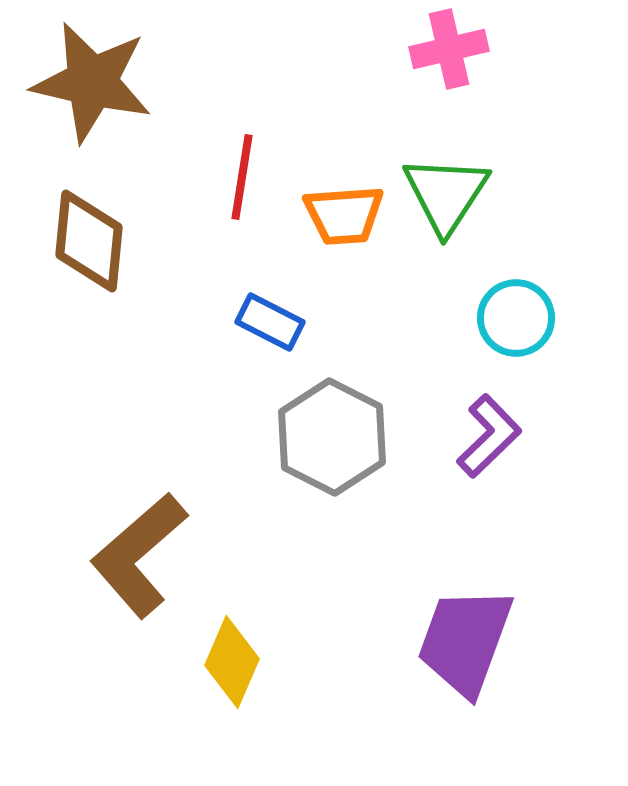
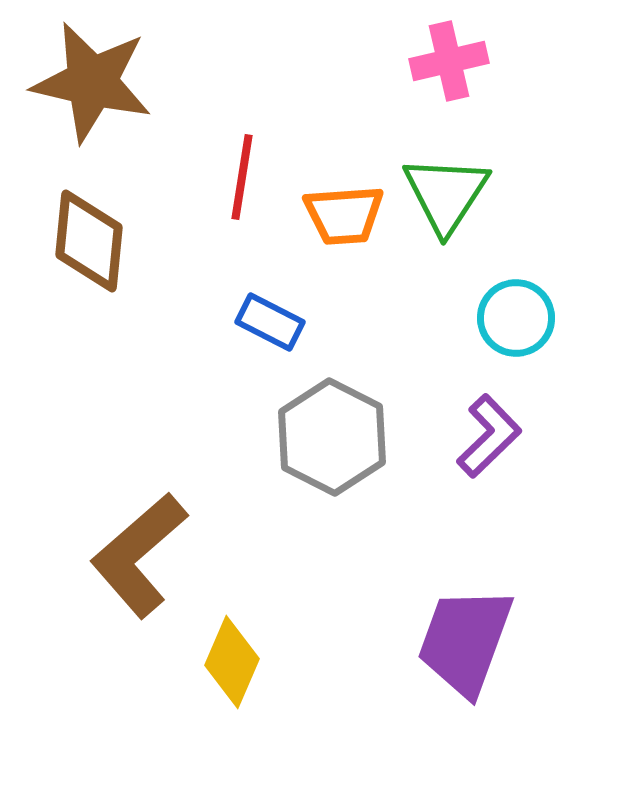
pink cross: moved 12 px down
